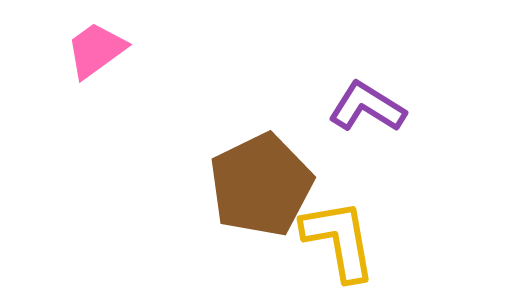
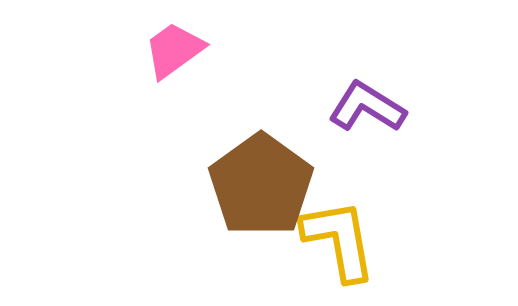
pink trapezoid: moved 78 px right
brown pentagon: rotated 10 degrees counterclockwise
